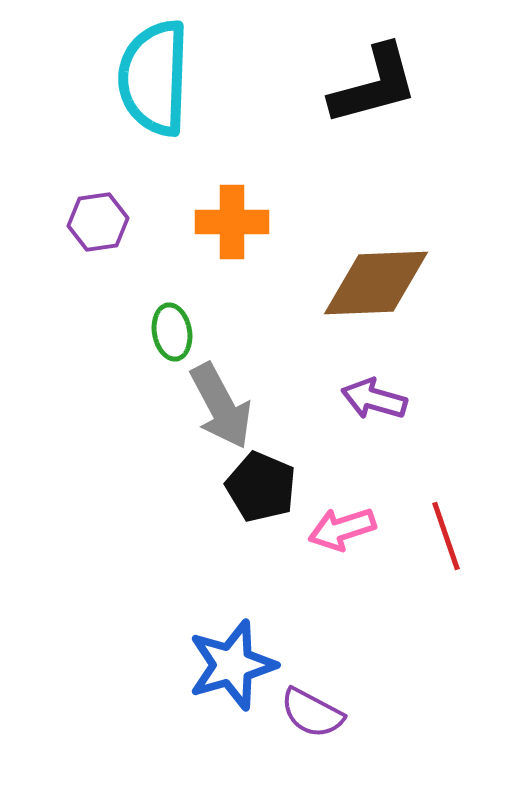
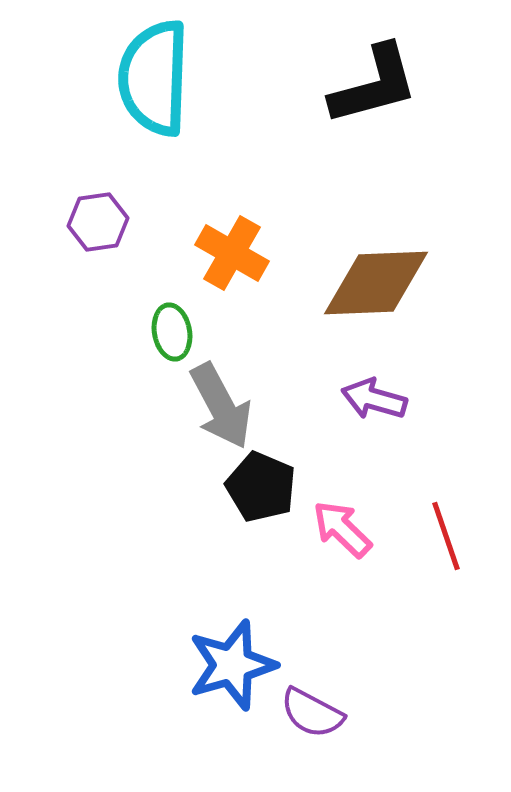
orange cross: moved 31 px down; rotated 30 degrees clockwise
pink arrow: rotated 62 degrees clockwise
